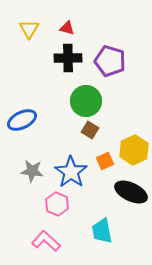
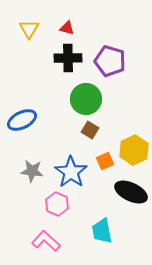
green circle: moved 2 px up
